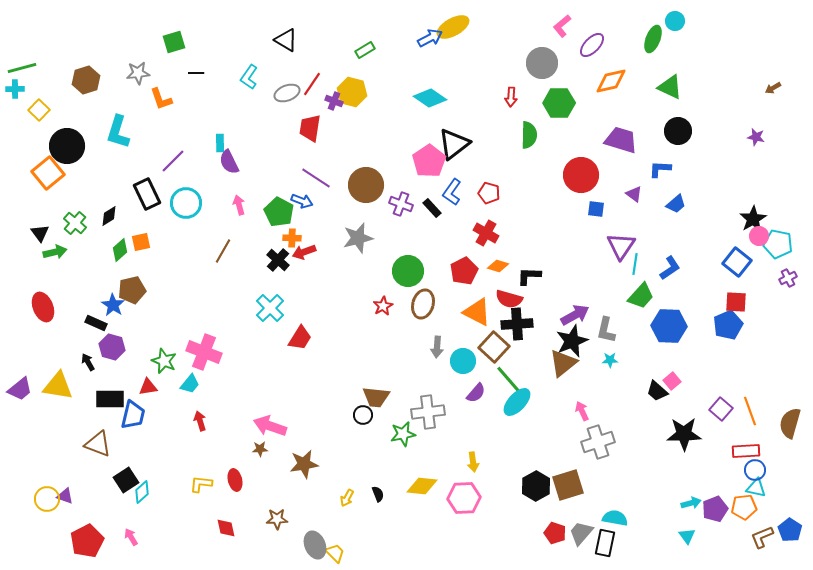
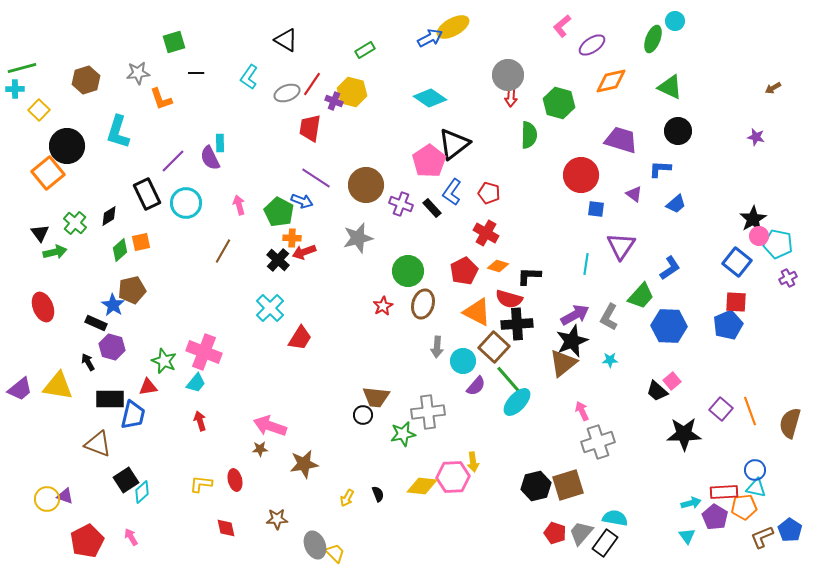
purple ellipse at (592, 45): rotated 12 degrees clockwise
gray circle at (542, 63): moved 34 px left, 12 px down
green hexagon at (559, 103): rotated 16 degrees clockwise
purple semicircle at (229, 162): moved 19 px left, 4 px up
cyan line at (635, 264): moved 49 px left
gray L-shape at (606, 330): moved 3 px right, 13 px up; rotated 16 degrees clockwise
cyan trapezoid at (190, 384): moved 6 px right, 1 px up
purple semicircle at (476, 393): moved 7 px up
red rectangle at (746, 451): moved 22 px left, 41 px down
black hexagon at (536, 486): rotated 16 degrees clockwise
pink hexagon at (464, 498): moved 11 px left, 21 px up
purple pentagon at (715, 509): moved 8 px down; rotated 20 degrees counterclockwise
black rectangle at (605, 543): rotated 24 degrees clockwise
